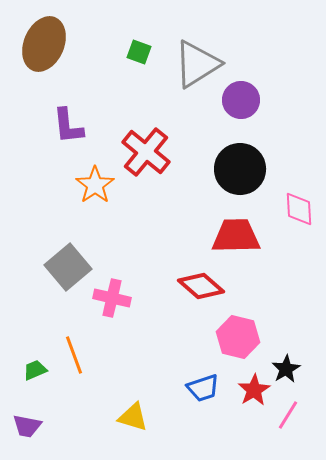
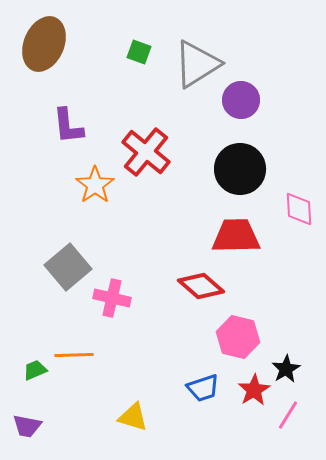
orange line: rotated 72 degrees counterclockwise
